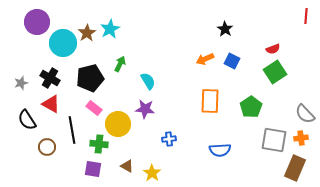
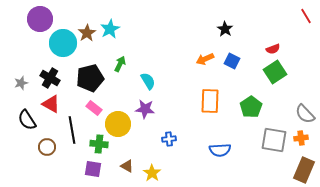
red line: rotated 35 degrees counterclockwise
purple circle: moved 3 px right, 3 px up
brown rectangle: moved 9 px right, 2 px down
